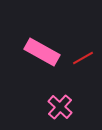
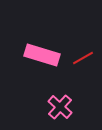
pink rectangle: moved 3 px down; rotated 12 degrees counterclockwise
